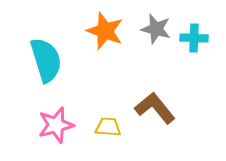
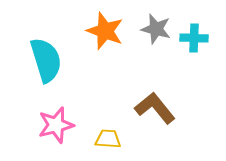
yellow trapezoid: moved 12 px down
